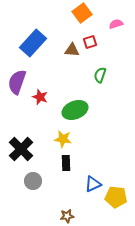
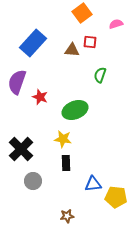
red square: rotated 24 degrees clockwise
blue triangle: rotated 18 degrees clockwise
